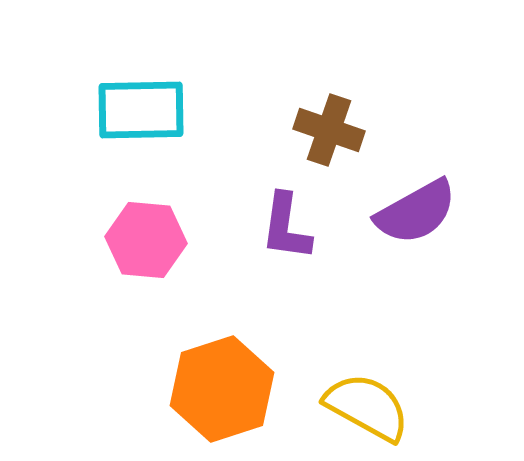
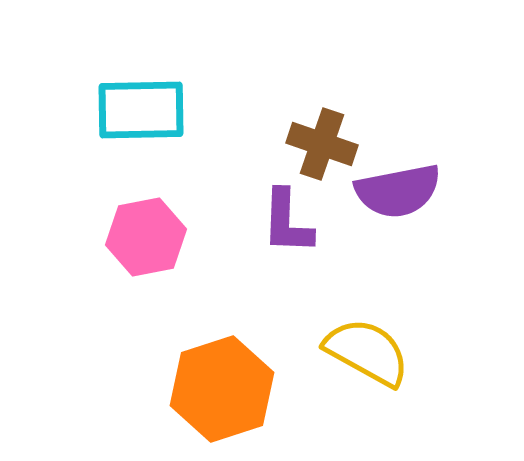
brown cross: moved 7 px left, 14 px down
purple semicircle: moved 18 px left, 21 px up; rotated 18 degrees clockwise
purple L-shape: moved 1 px right, 5 px up; rotated 6 degrees counterclockwise
pink hexagon: moved 3 px up; rotated 16 degrees counterclockwise
yellow semicircle: moved 55 px up
